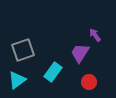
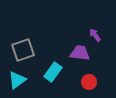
purple trapezoid: rotated 65 degrees clockwise
